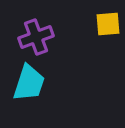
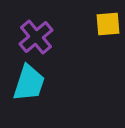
purple cross: rotated 20 degrees counterclockwise
